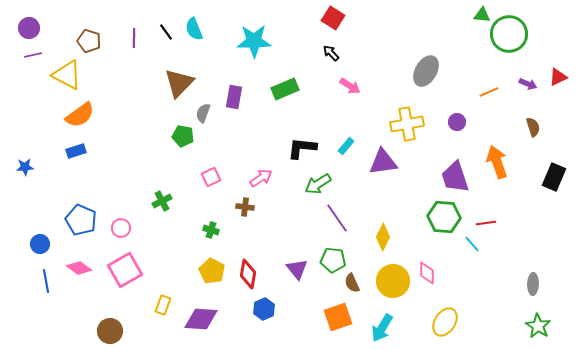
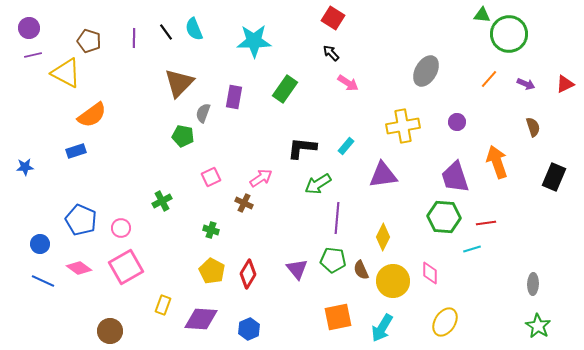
yellow triangle at (67, 75): moved 1 px left, 2 px up
red triangle at (558, 77): moved 7 px right, 7 px down
purple arrow at (528, 84): moved 2 px left
pink arrow at (350, 86): moved 2 px left, 3 px up
green rectangle at (285, 89): rotated 32 degrees counterclockwise
orange line at (489, 92): moved 13 px up; rotated 24 degrees counterclockwise
orange semicircle at (80, 115): moved 12 px right
yellow cross at (407, 124): moved 4 px left, 2 px down
purple triangle at (383, 162): moved 13 px down
brown cross at (245, 207): moved 1 px left, 4 px up; rotated 18 degrees clockwise
purple line at (337, 218): rotated 40 degrees clockwise
cyan line at (472, 244): moved 5 px down; rotated 66 degrees counterclockwise
pink square at (125, 270): moved 1 px right, 3 px up
pink diamond at (427, 273): moved 3 px right
red diamond at (248, 274): rotated 20 degrees clockwise
blue line at (46, 281): moved 3 px left; rotated 55 degrees counterclockwise
brown semicircle at (352, 283): moved 9 px right, 13 px up
blue hexagon at (264, 309): moved 15 px left, 20 px down
orange square at (338, 317): rotated 8 degrees clockwise
